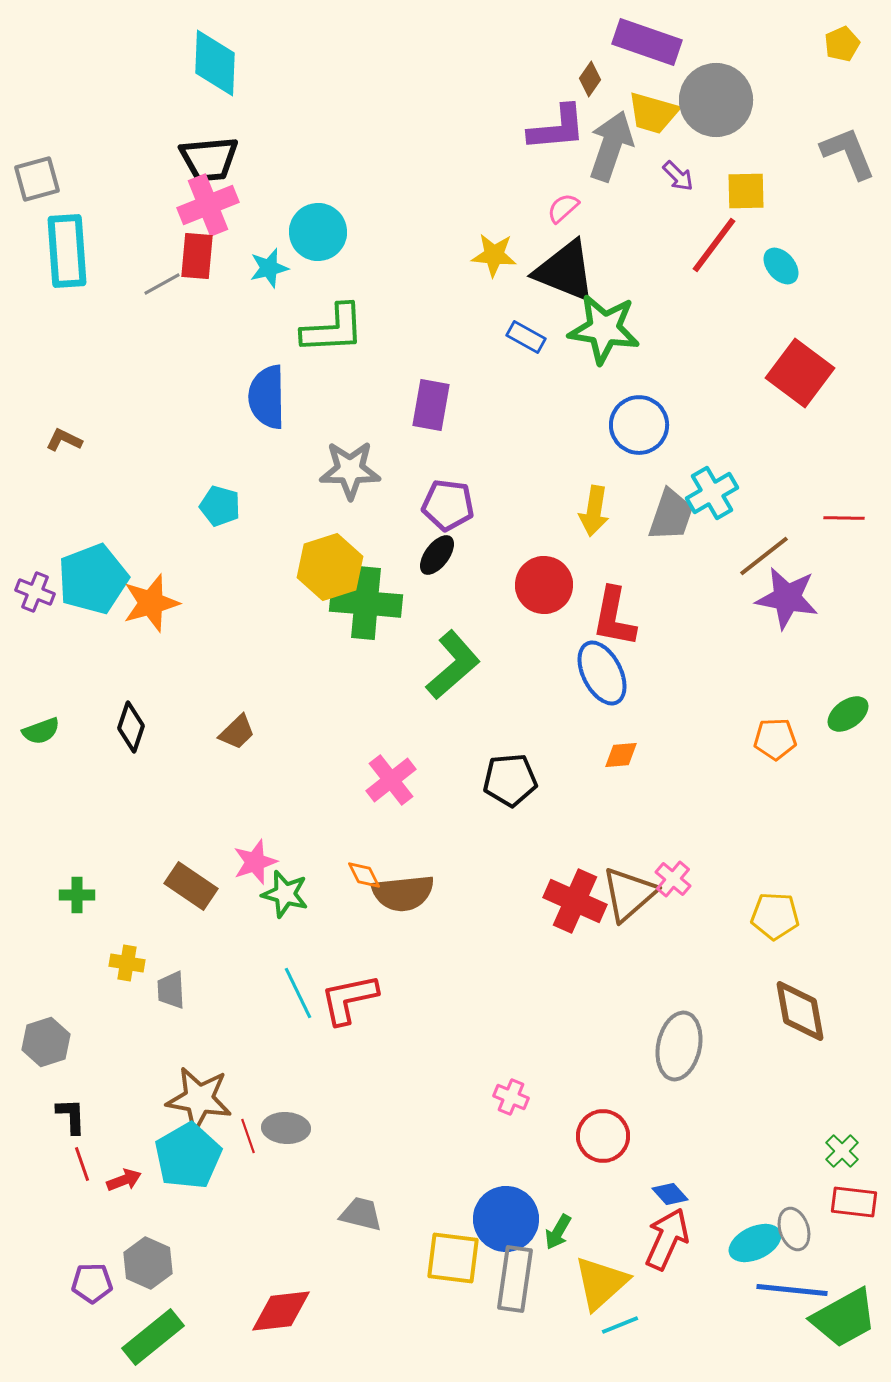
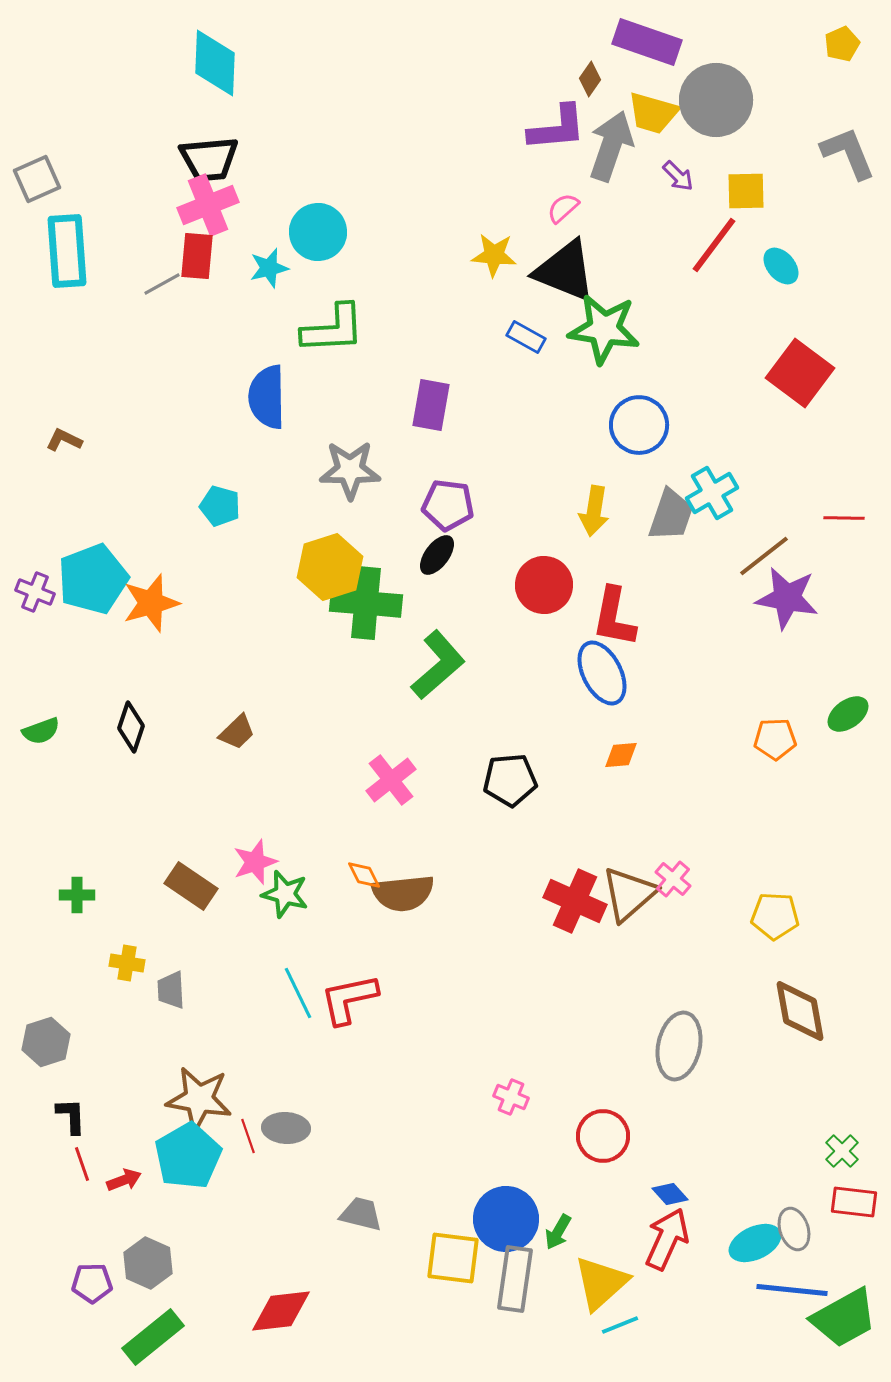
gray square at (37, 179): rotated 9 degrees counterclockwise
green L-shape at (453, 665): moved 15 px left
